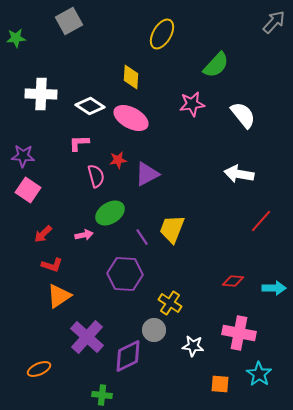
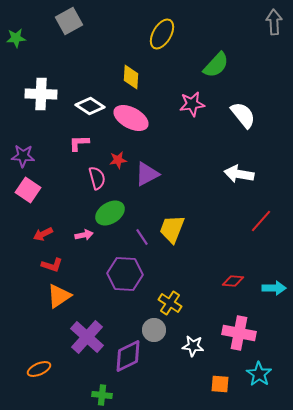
gray arrow: rotated 45 degrees counterclockwise
pink semicircle: moved 1 px right, 2 px down
red arrow: rotated 18 degrees clockwise
